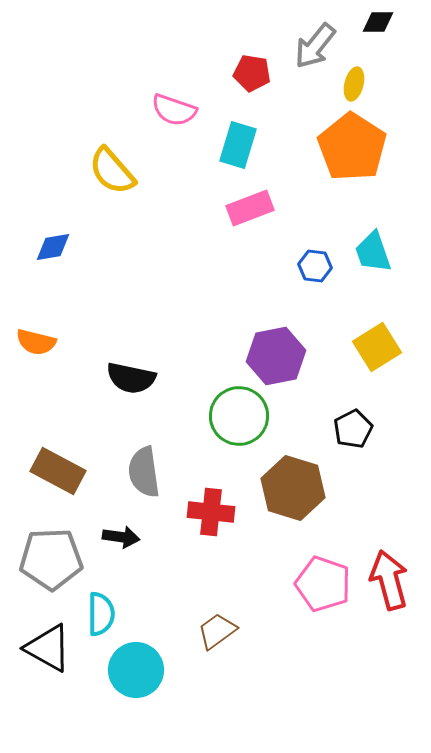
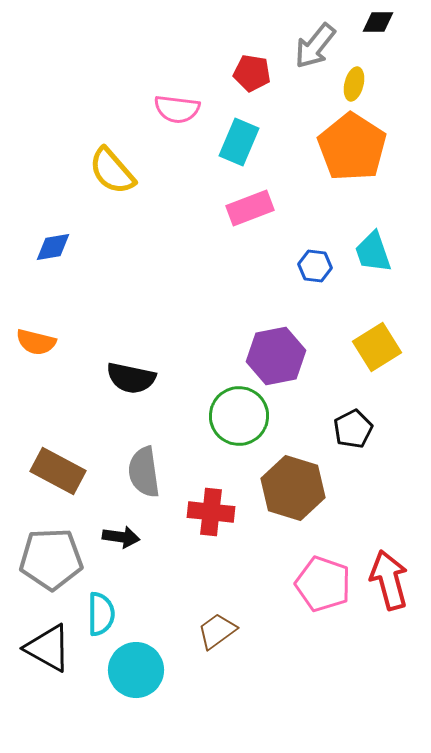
pink semicircle: moved 3 px right, 1 px up; rotated 12 degrees counterclockwise
cyan rectangle: moved 1 px right, 3 px up; rotated 6 degrees clockwise
